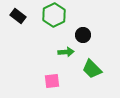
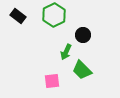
green arrow: rotated 119 degrees clockwise
green trapezoid: moved 10 px left, 1 px down
